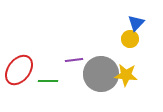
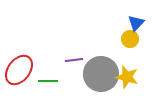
yellow star: moved 1 px right, 2 px down; rotated 10 degrees clockwise
